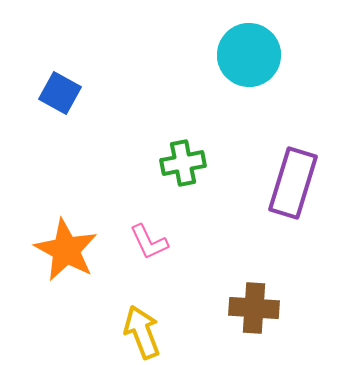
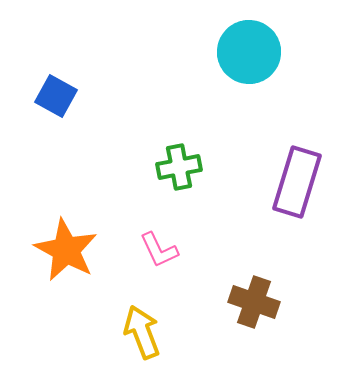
cyan circle: moved 3 px up
blue square: moved 4 px left, 3 px down
green cross: moved 4 px left, 4 px down
purple rectangle: moved 4 px right, 1 px up
pink L-shape: moved 10 px right, 8 px down
brown cross: moved 6 px up; rotated 15 degrees clockwise
